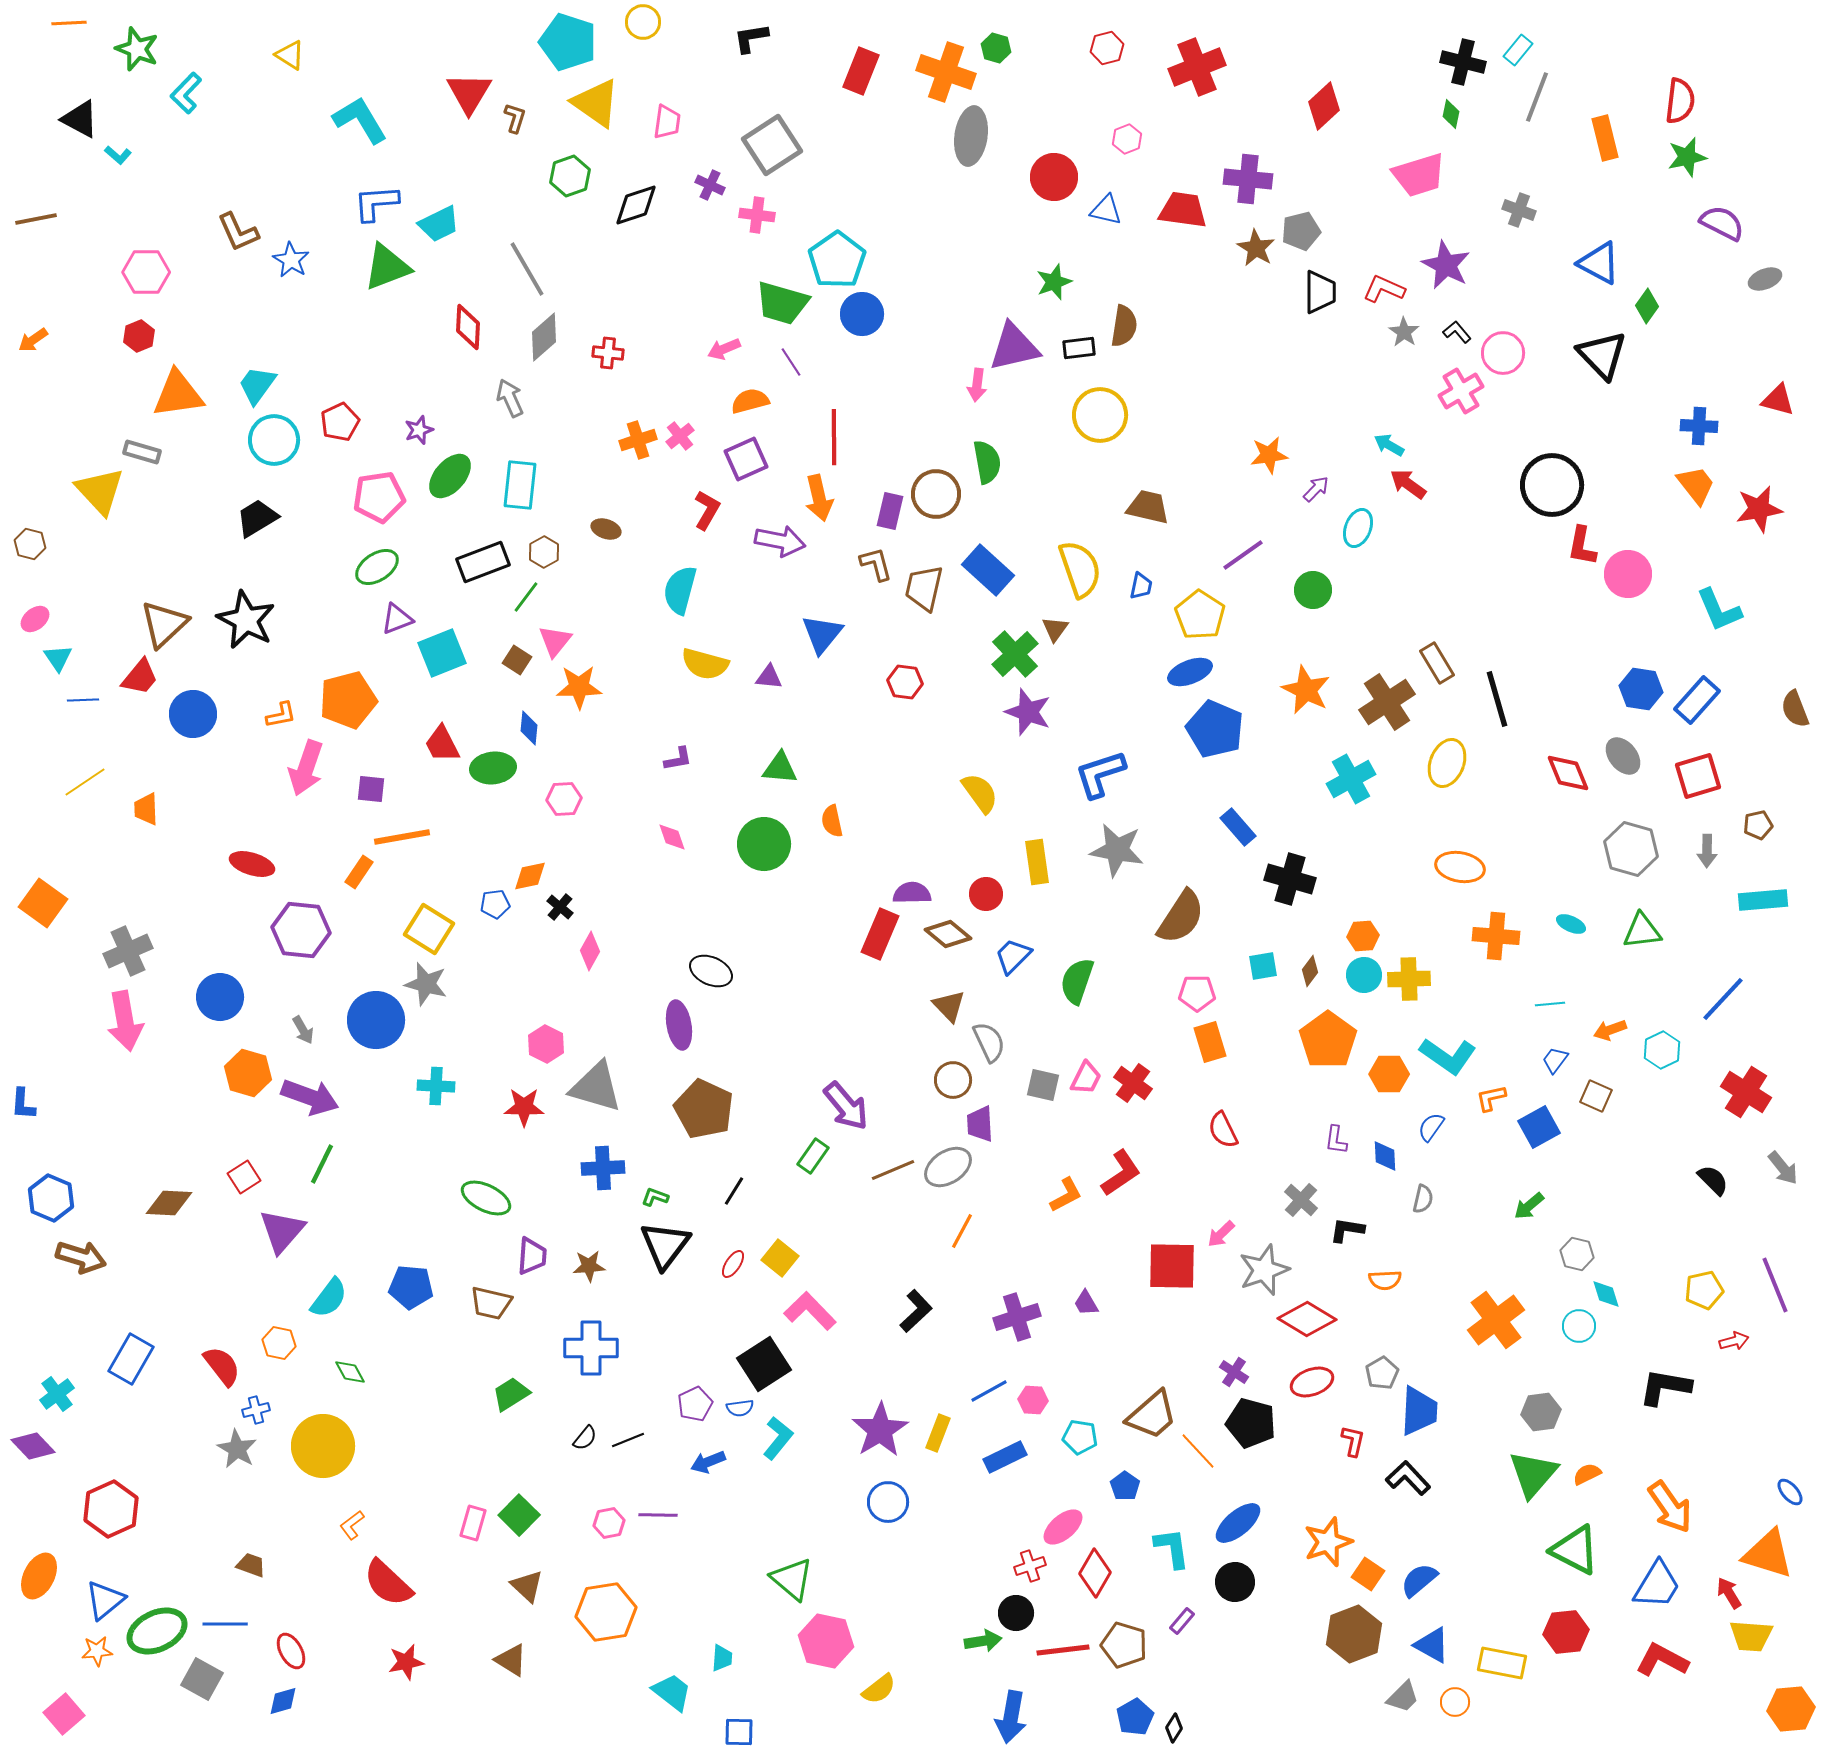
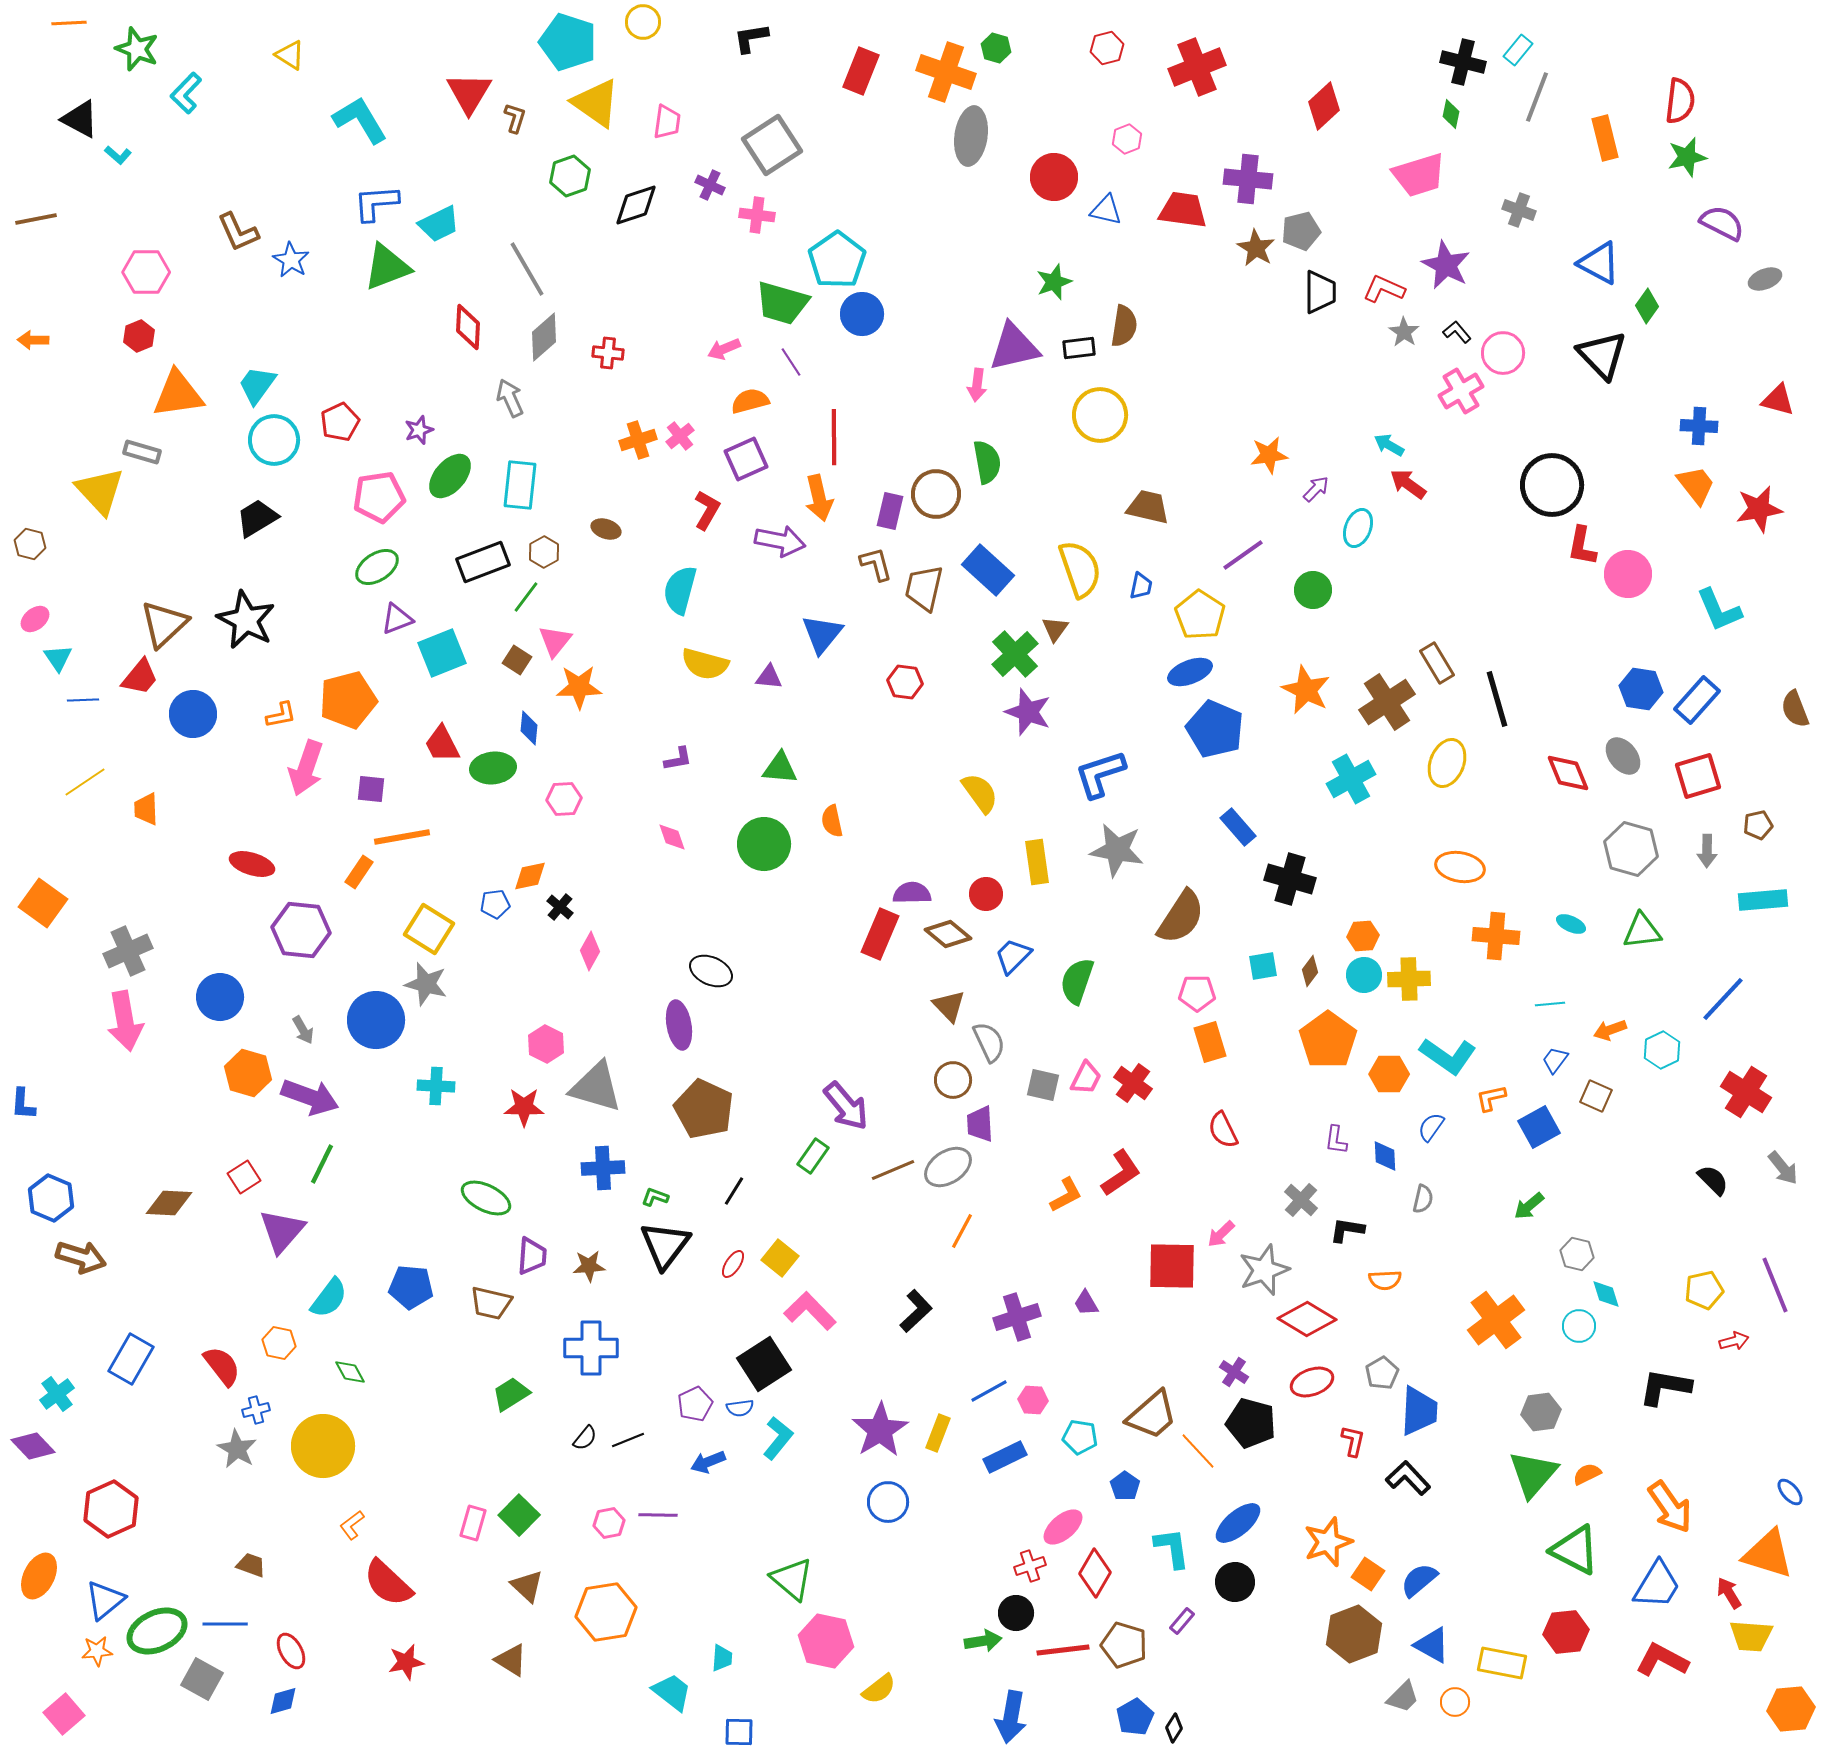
orange arrow at (33, 340): rotated 36 degrees clockwise
